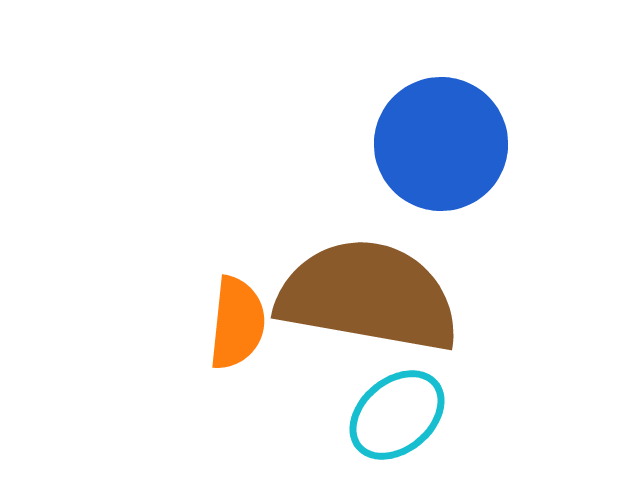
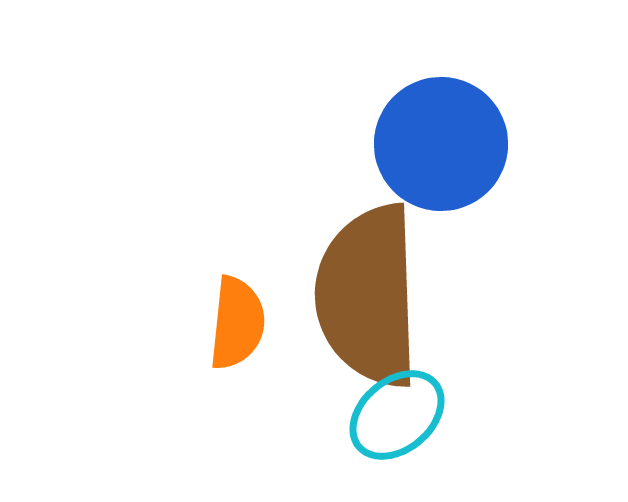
brown semicircle: rotated 102 degrees counterclockwise
